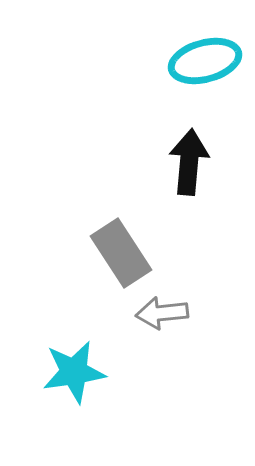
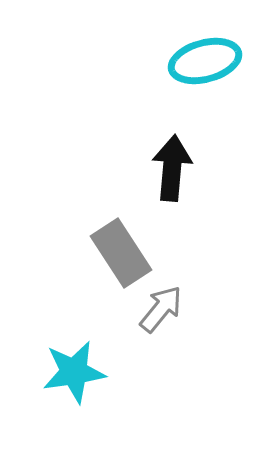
black arrow: moved 17 px left, 6 px down
gray arrow: moved 1 px left, 4 px up; rotated 135 degrees clockwise
